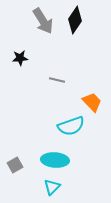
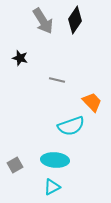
black star: rotated 21 degrees clockwise
cyan triangle: rotated 18 degrees clockwise
